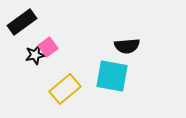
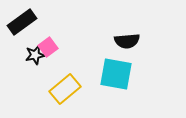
black semicircle: moved 5 px up
cyan square: moved 4 px right, 2 px up
